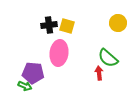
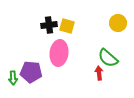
purple pentagon: moved 2 px left, 1 px up
green arrow: moved 12 px left, 8 px up; rotated 64 degrees clockwise
